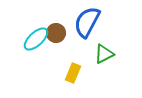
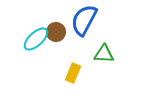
blue semicircle: moved 3 px left, 2 px up
brown circle: moved 1 px up
green triangle: rotated 30 degrees clockwise
